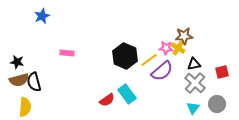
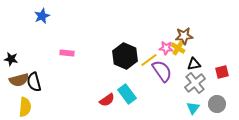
black star: moved 6 px left, 3 px up
purple semicircle: rotated 85 degrees counterclockwise
gray cross: rotated 10 degrees clockwise
